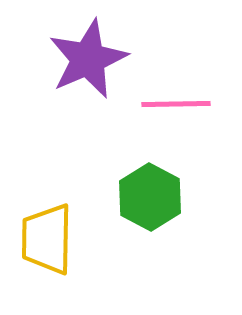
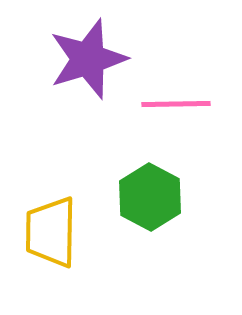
purple star: rotated 6 degrees clockwise
yellow trapezoid: moved 4 px right, 7 px up
